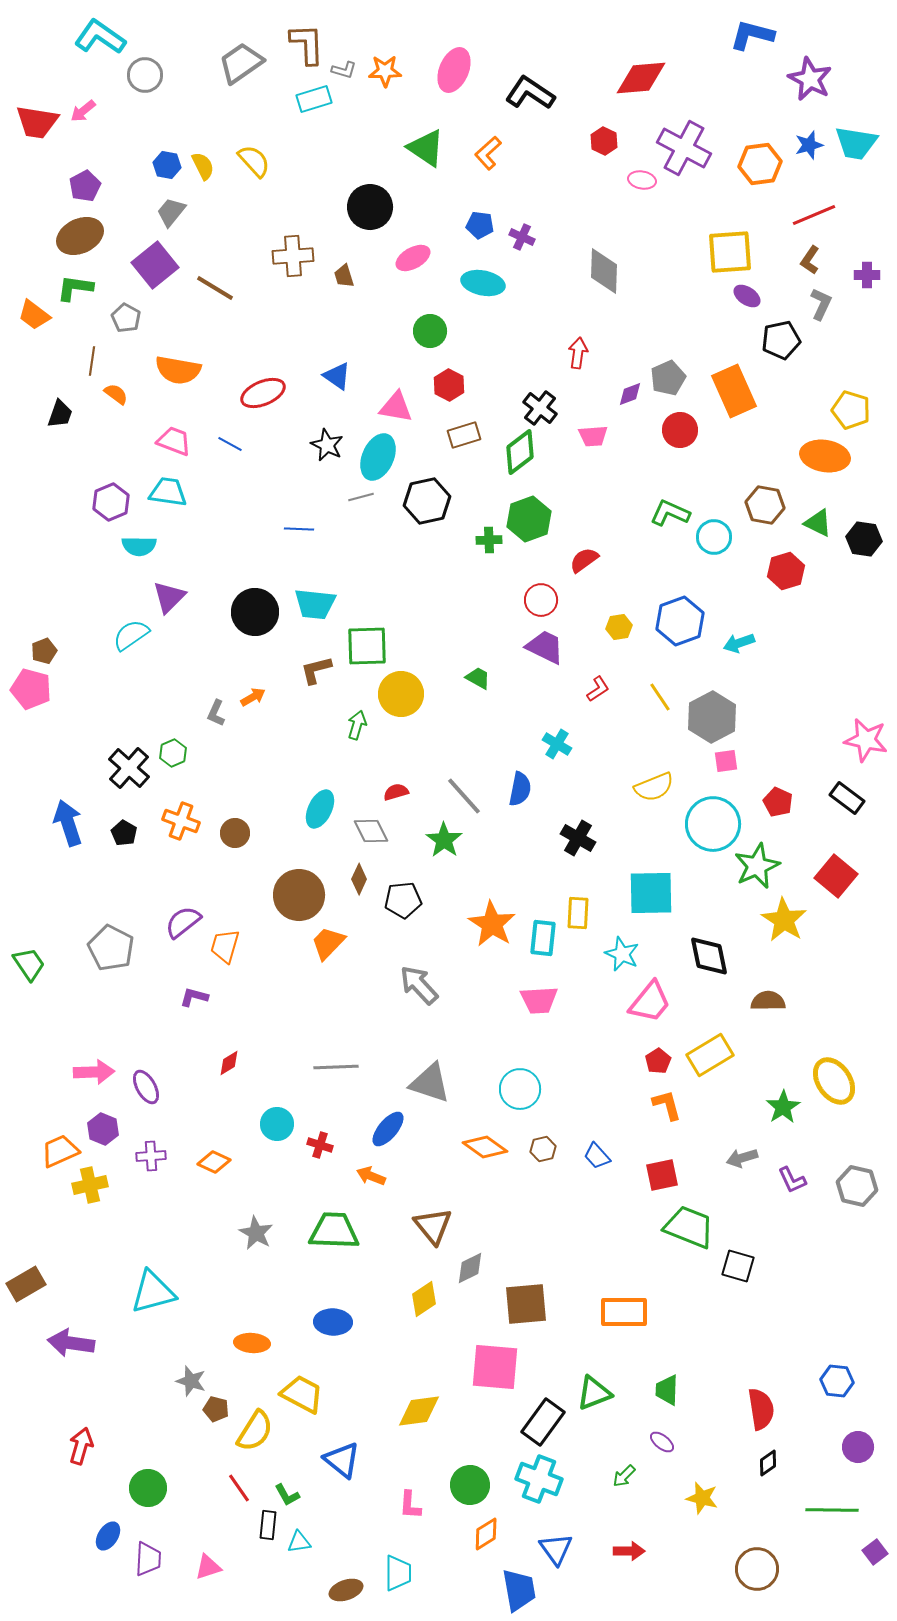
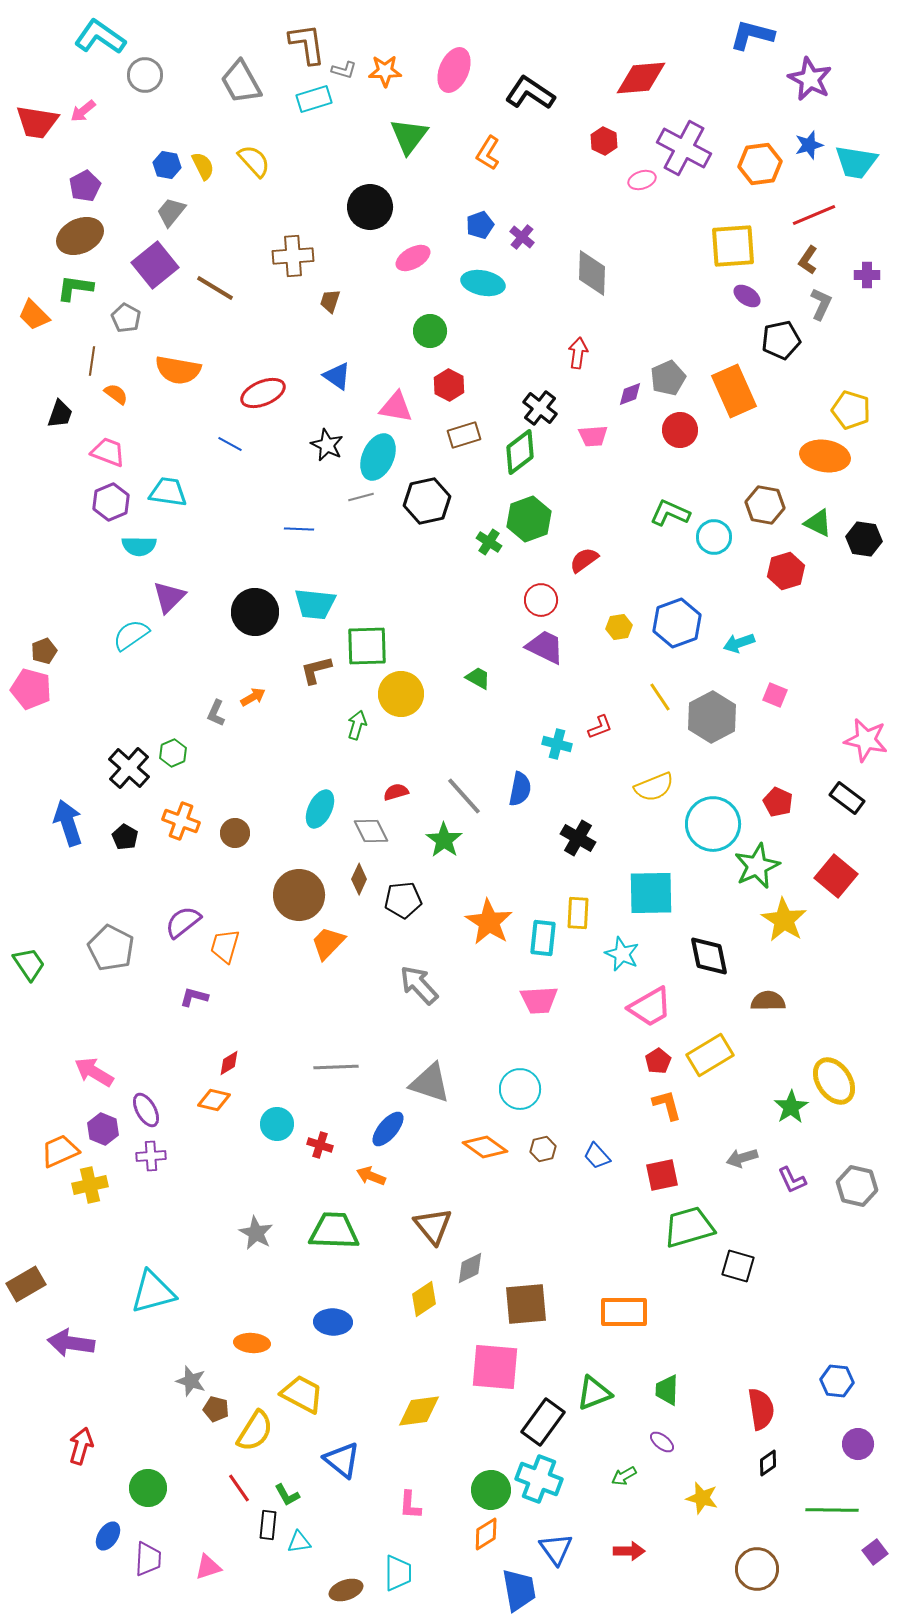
brown L-shape at (307, 44): rotated 6 degrees counterclockwise
gray trapezoid at (241, 63): moved 19 px down; rotated 84 degrees counterclockwise
cyan trapezoid at (856, 143): moved 19 px down
green triangle at (426, 148): moved 17 px left, 12 px up; rotated 33 degrees clockwise
orange L-shape at (488, 153): rotated 16 degrees counterclockwise
pink ellipse at (642, 180): rotated 28 degrees counterclockwise
blue pentagon at (480, 225): rotated 28 degrees counterclockwise
purple cross at (522, 237): rotated 15 degrees clockwise
yellow square at (730, 252): moved 3 px right, 6 px up
brown L-shape at (810, 260): moved 2 px left
gray diamond at (604, 271): moved 12 px left, 2 px down
brown trapezoid at (344, 276): moved 14 px left, 25 px down; rotated 35 degrees clockwise
orange trapezoid at (34, 315): rotated 8 degrees clockwise
pink trapezoid at (174, 441): moved 66 px left, 11 px down
green cross at (489, 540): moved 2 px down; rotated 35 degrees clockwise
blue hexagon at (680, 621): moved 3 px left, 2 px down
red L-shape at (598, 689): moved 2 px right, 38 px down; rotated 12 degrees clockwise
cyan cross at (557, 744): rotated 16 degrees counterclockwise
pink square at (726, 761): moved 49 px right, 66 px up; rotated 30 degrees clockwise
black pentagon at (124, 833): moved 1 px right, 4 px down
orange star at (492, 924): moved 3 px left, 2 px up
pink trapezoid at (650, 1002): moved 5 px down; rotated 21 degrees clockwise
pink arrow at (94, 1072): rotated 147 degrees counterclockwise
purple ellipse at (146, 1087): moved 23 px down
green star at (783, 1107): moved 8 px right
orange diamond at (214, 1162): moved 62 px up; rotated 12 degrees counterclockwise
green trapezoid at (689, 1227): rotated 38 degrees counterclockwise
purple circle at (858, 1447): moved 3 px up
green arrow at (624, 1476): rotated 15 degrees clockwise
green circle at (470, 1485): moved 21 px right, 5 px down
